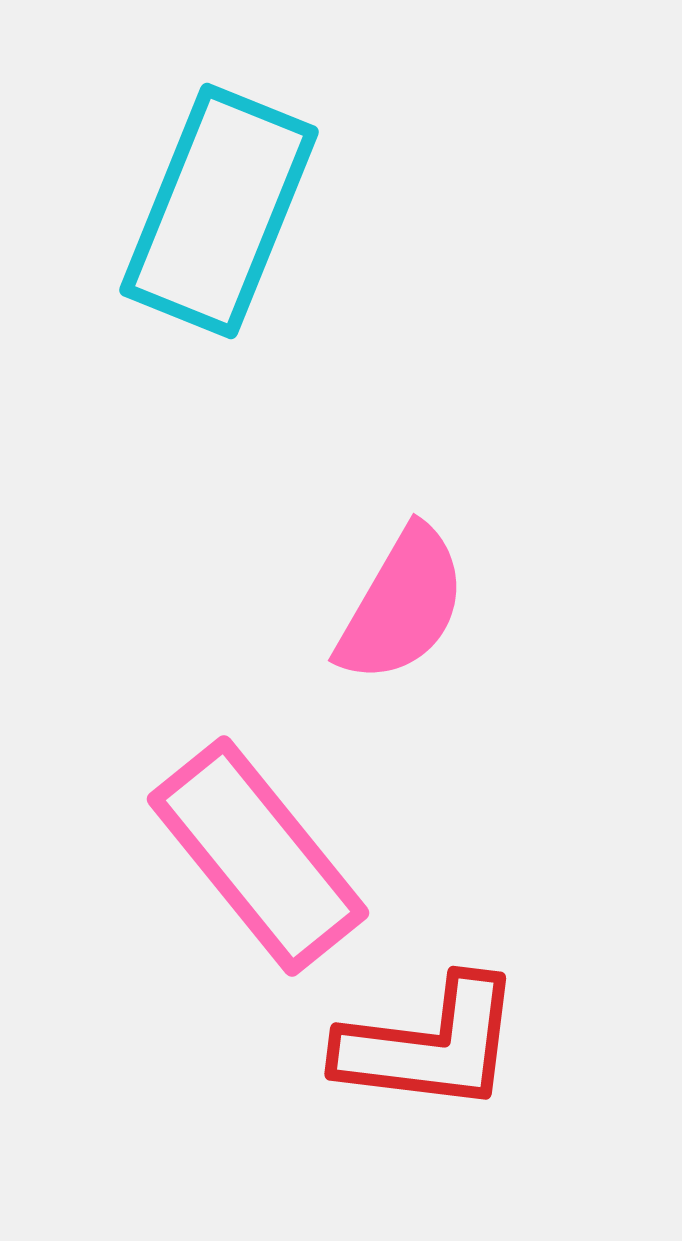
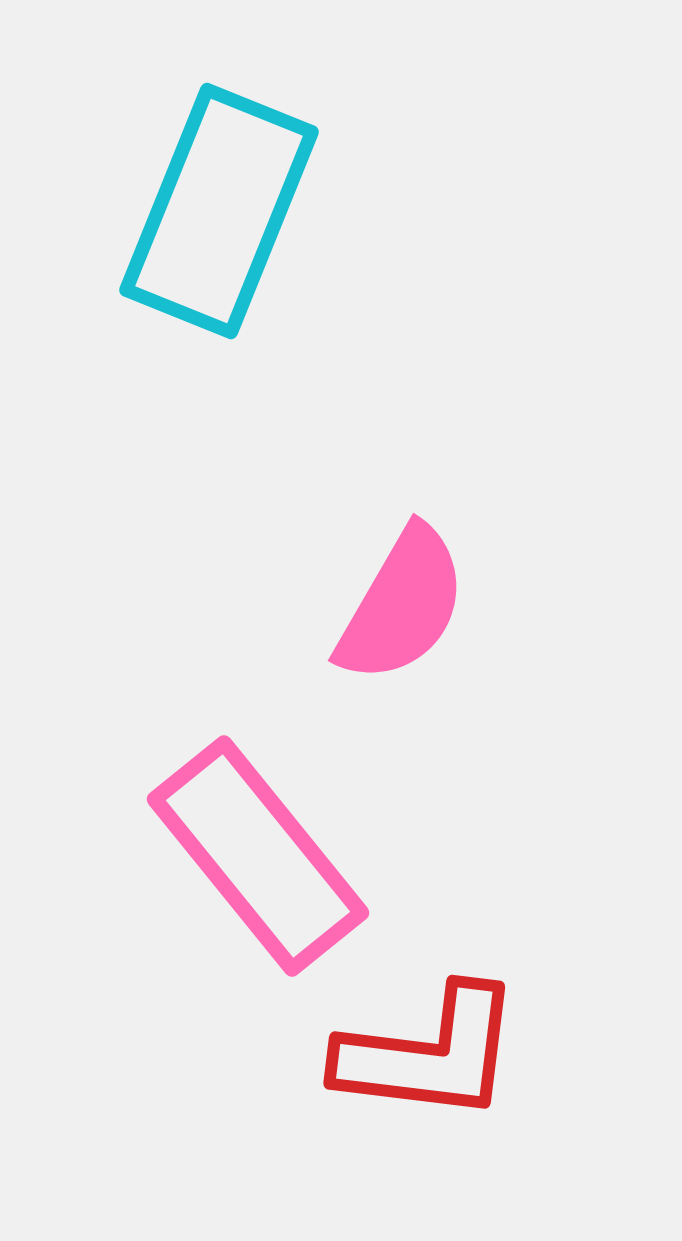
red L-shape: moved 1 px left, 9 px down
